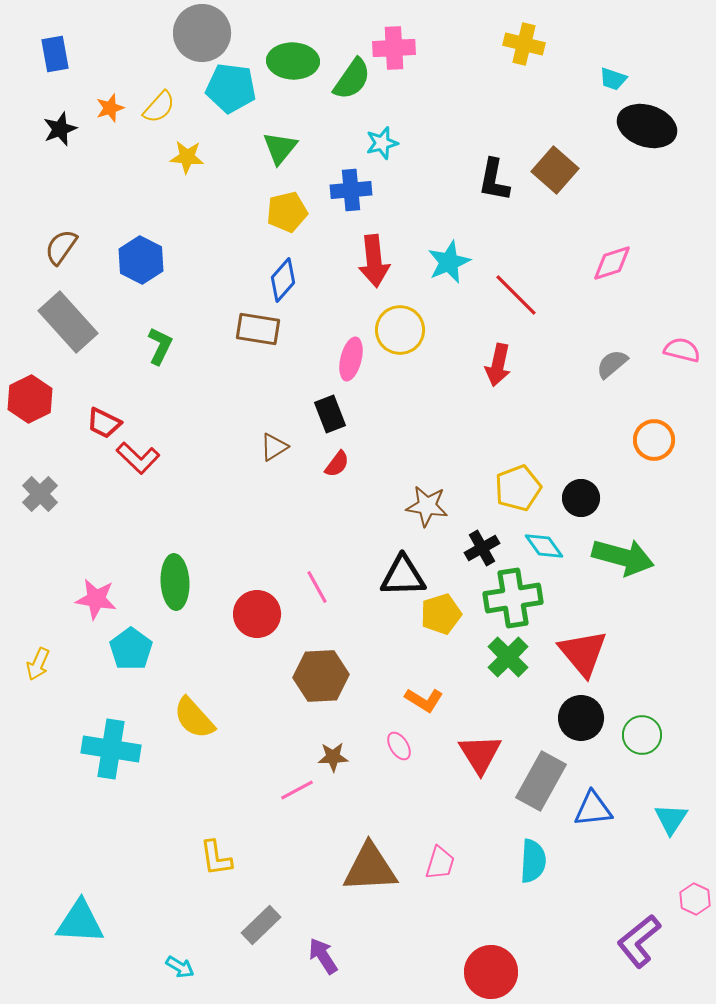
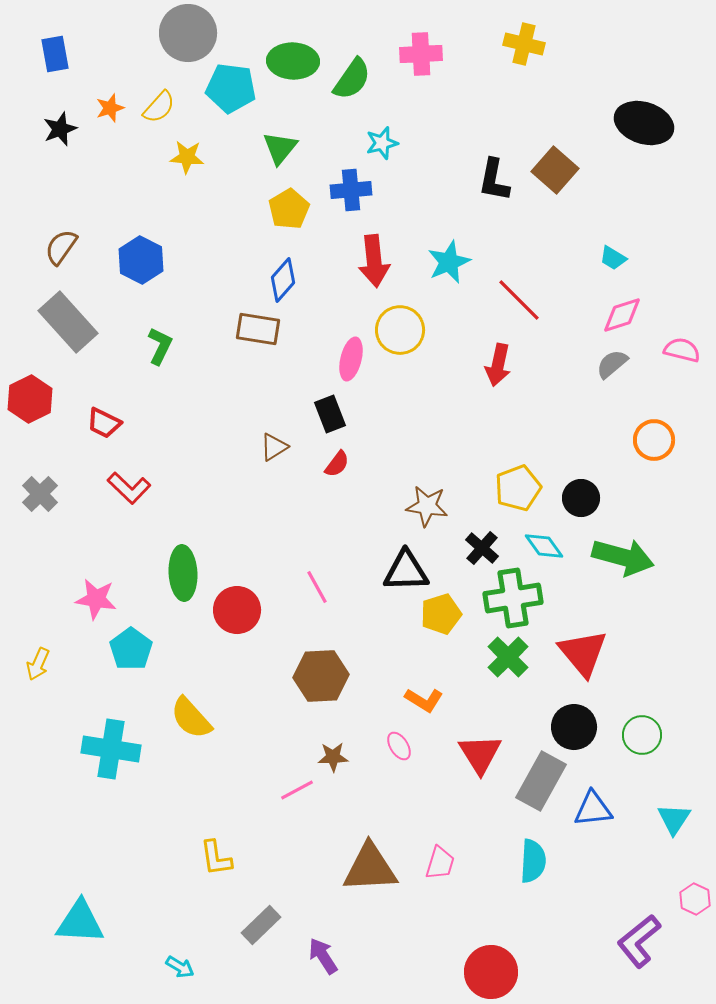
gray circle at (202, 33): moved 14 px left
pink cross at (394, 48): moved 27 px right, 6 px down
cyan trapezoid at (613, 79): moved 179 px down; rotated 12 degrees clockwise
black ellipse at (647, 126): moved 3 px left, 3 px up
yellow pentagon at (287, 212): moved 2 px right, 3 px up; rotated 18 degrees counterclockwise
pink diamond at (612, 263): moved 10 px right, 52 px down
red line at (516, 295): moved 3 px right, 5 px down
red L-shape at (138, 458): moved 9 px left, 30 px down
black cross at (482, 548): rotated 20 degrees counterclockwise
black triangle at (403, 576): moved 3 px right, 5 px up
green ellipse at (175, 582): moved 8 px right, 9 px up
red circle at (257, 614): moved 20 px left, 4 px up
yellow semicircle at (194, 718): moved 3 px left
black circle at (581, 718): moved 7 px left, 9 px down
cyan triangle at (671, 819): moved 3 px right
